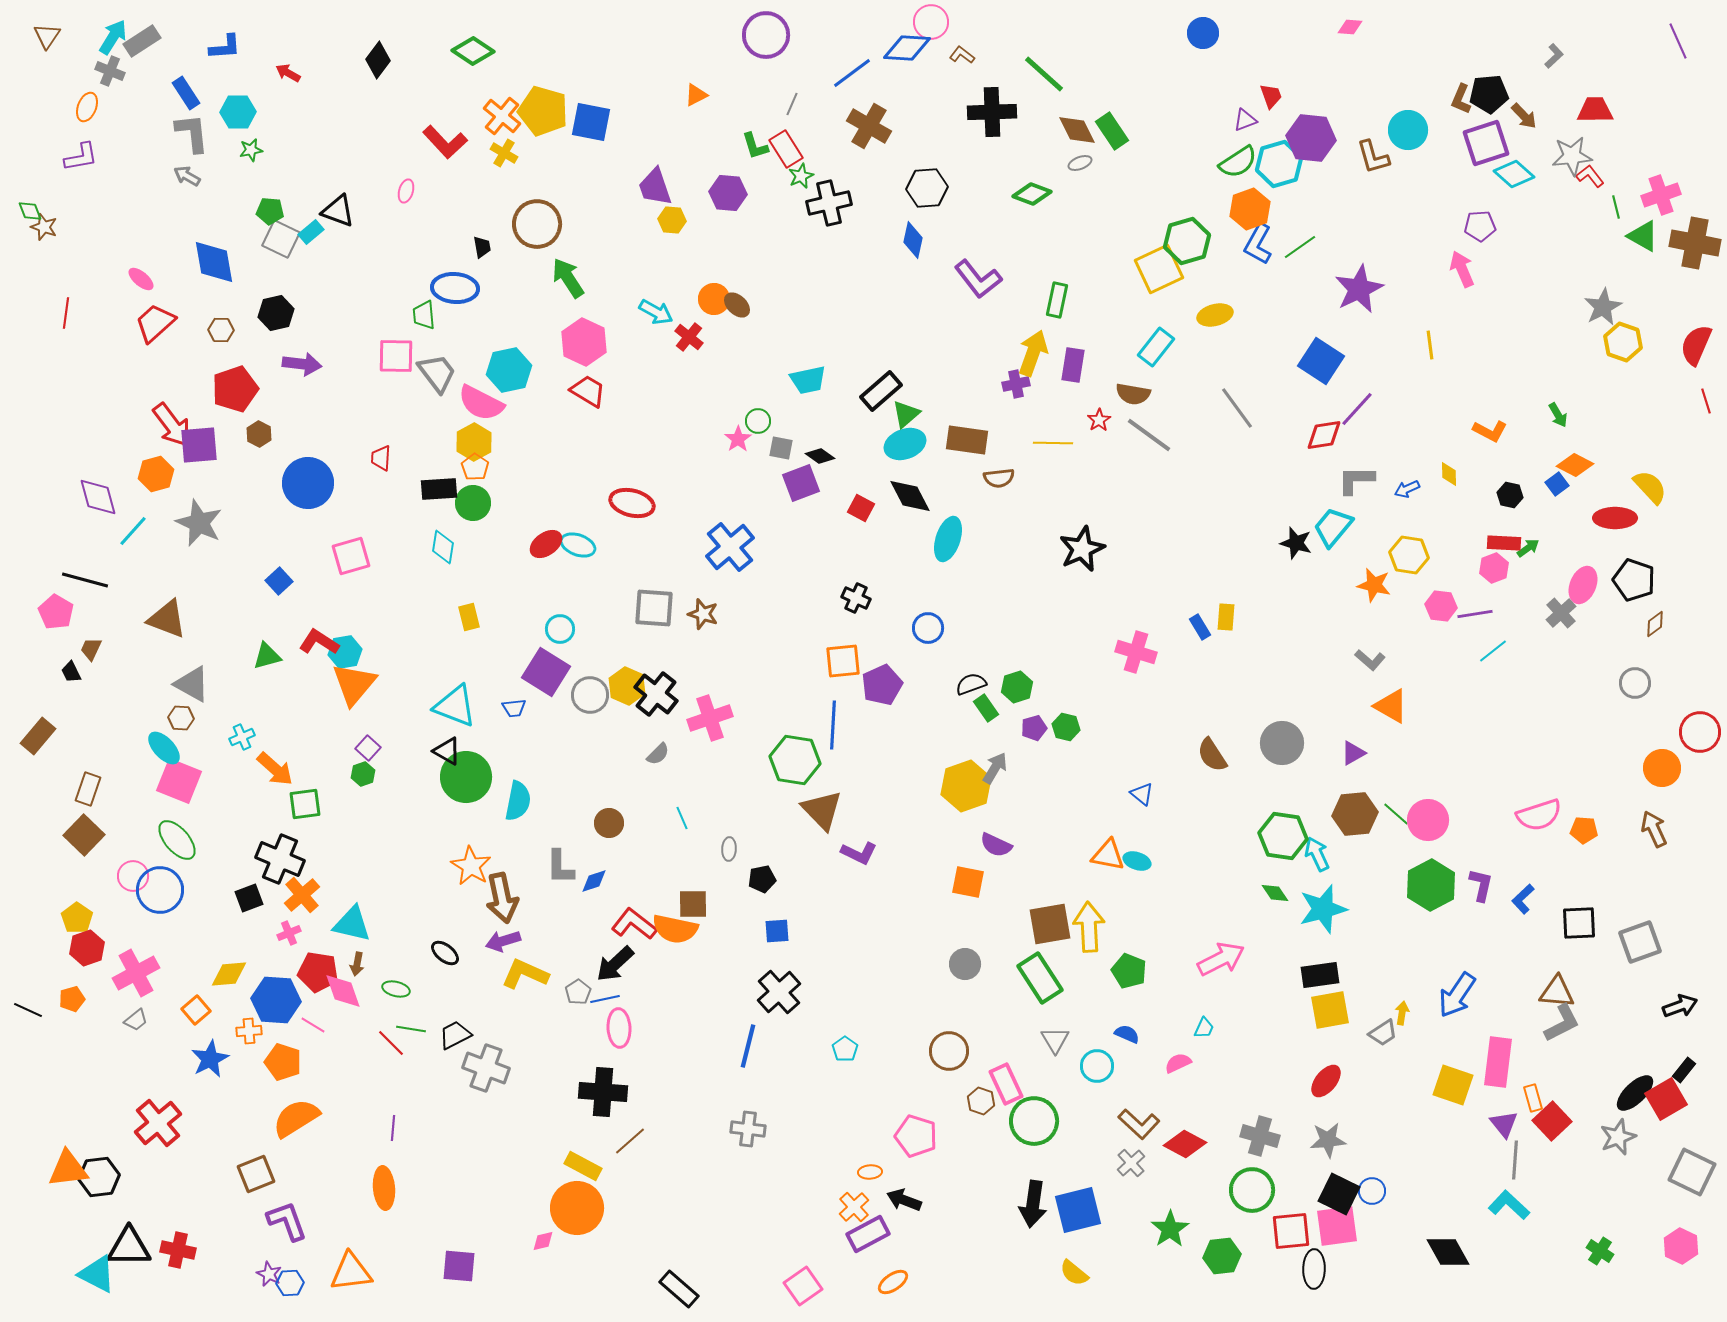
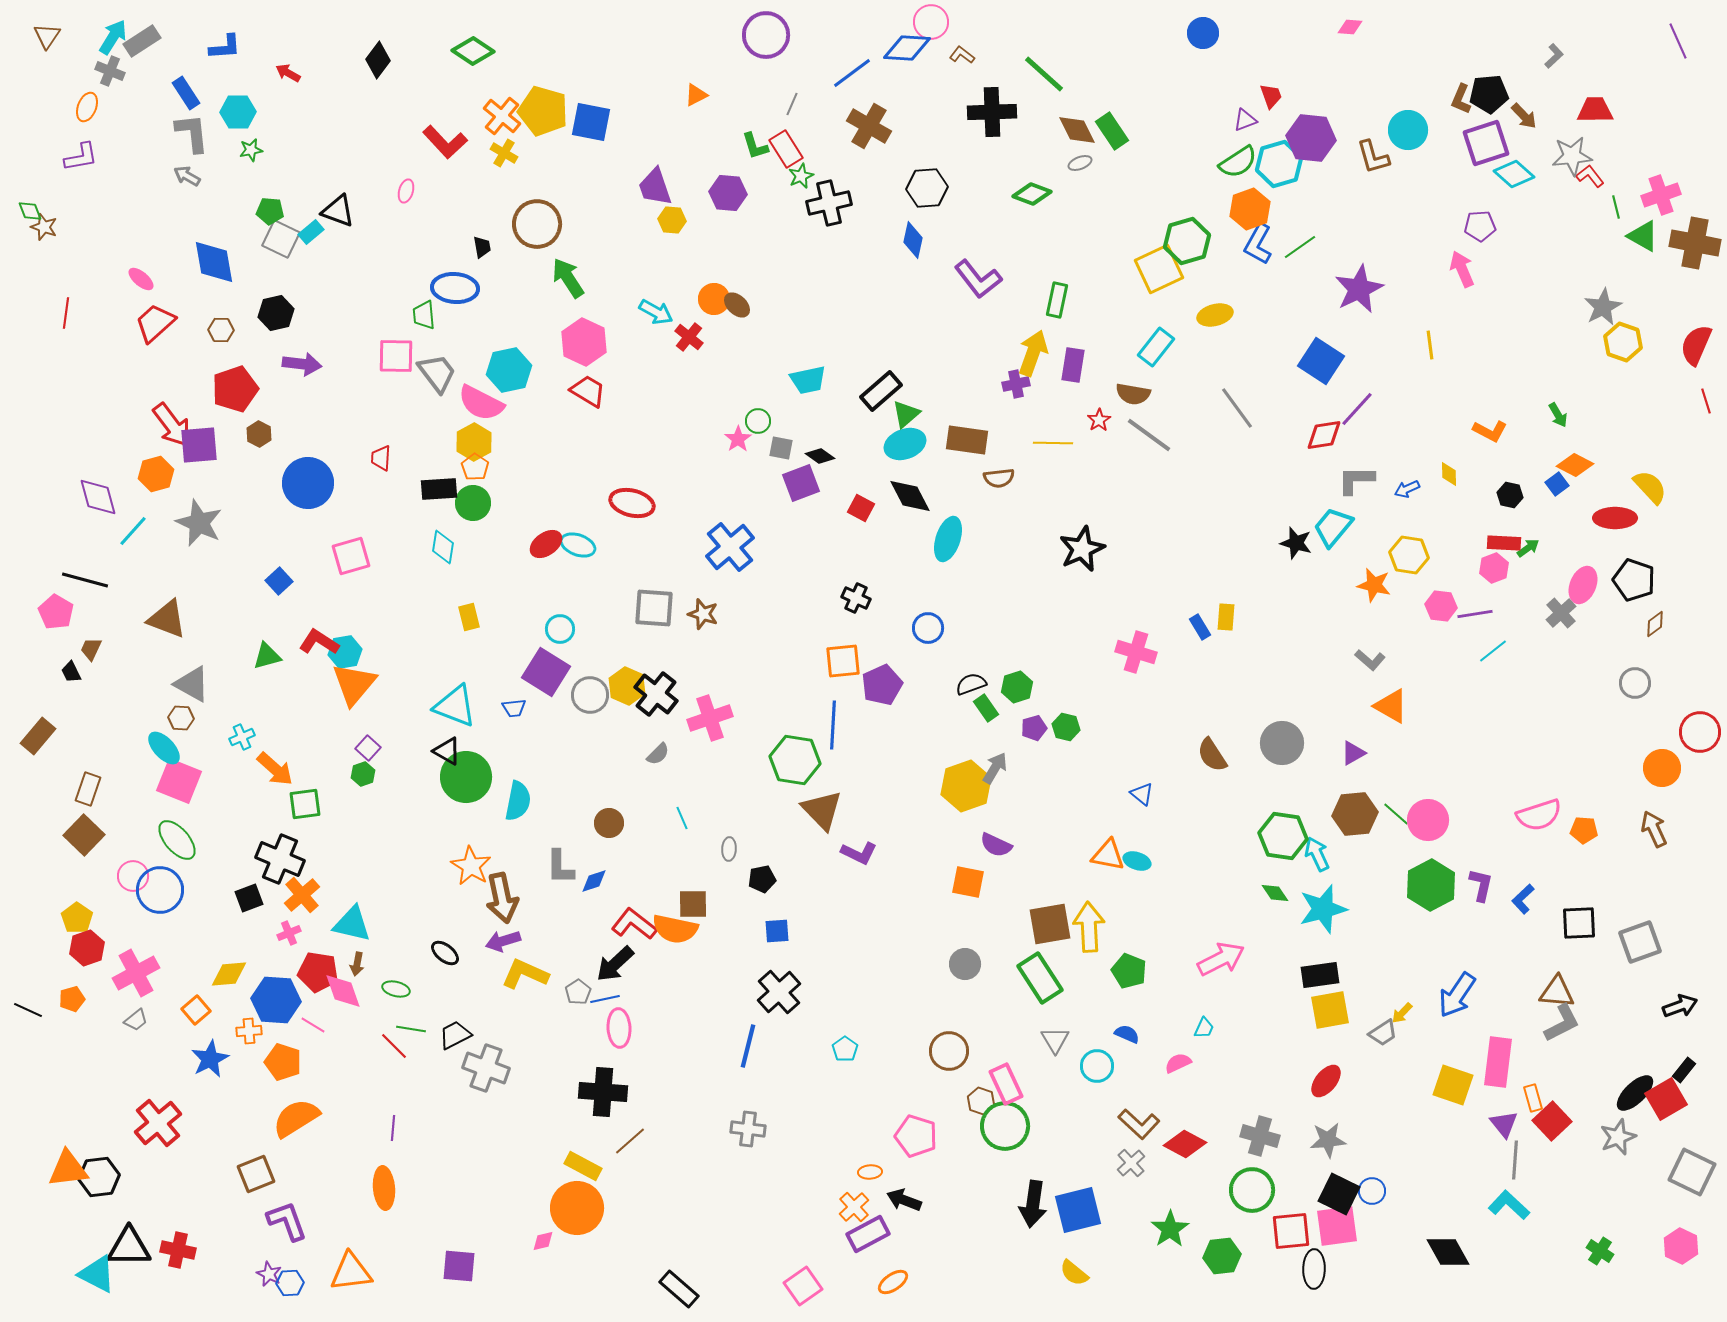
yellow arrow at (1402, 1013): rotated 145 degrees counterclockwise
red line at (391, 1043): moved 3 px right, 3 px down
green circle at (1034, 1121): moved 29 px left, 5 px down
